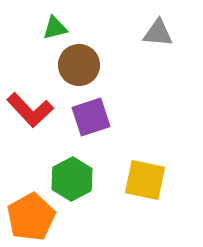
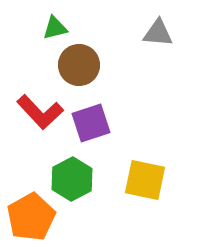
red L-shape: moved 10 px right, 2 px down
purple square: moved 6 px down
